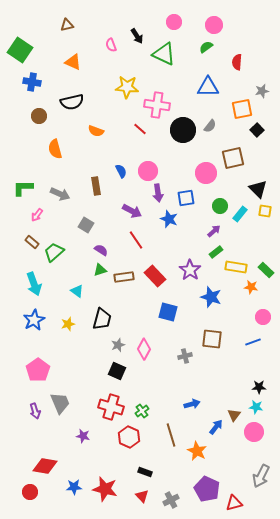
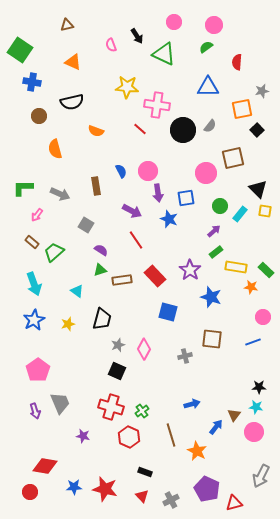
brown rectangle at (124, 277): moved 2 px left, 3 px down
